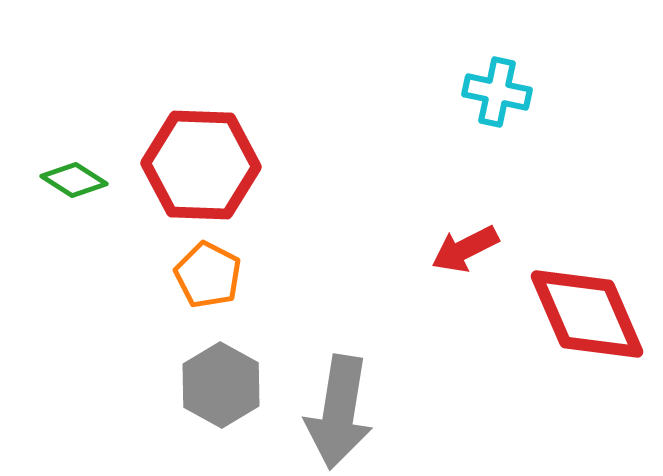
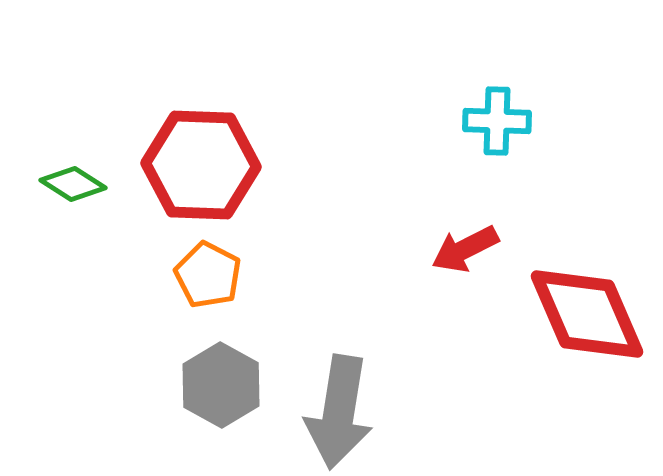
cyan cross: moved 29 px down; rotated 10 degrees counterclockwise
green diamond: moved 1 px left, 4 px down
